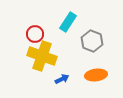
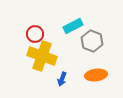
cyan rectangle: moved 5 px right, 4 px down; rotated 30 degrees clockwise
blue arrow: rotated 136 degrees clockwise
